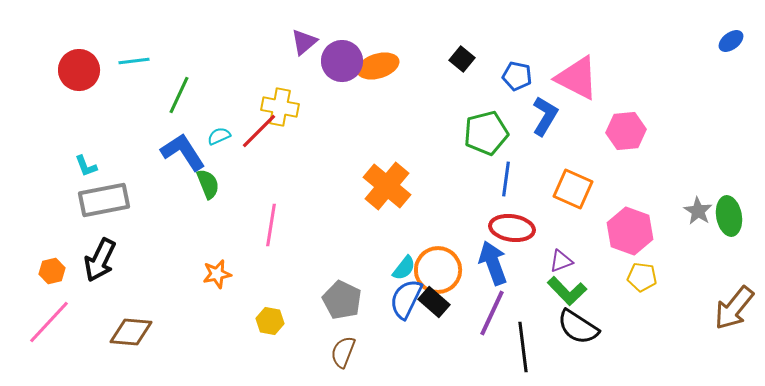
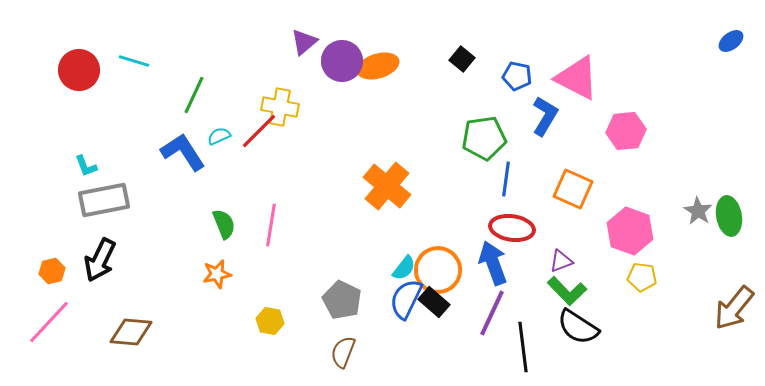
cyan line at (134, 61): rotated 24 degrees clockwise
green line at (179, 95): moved 15 px right
green pentagon at (486, 133): moved 2 px left, 5 px down; rotated 6 degrees clockwise
green semicircle at (208, 184): moved 16 px right, 40 px down
